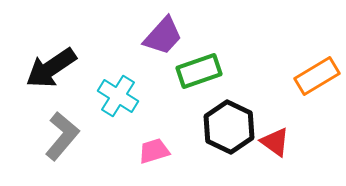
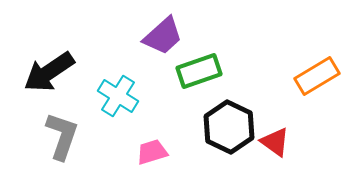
purple trapezoid: rotated 6 degrees clockwise
black arrow: moved 2 px left, 4 px down
gray L-shape: rotated 21 degrees counterclockwise
pink trapezoid: moved 2 px left, 1 px down
